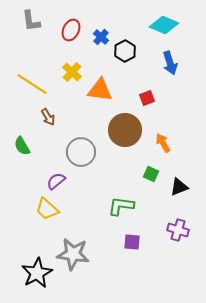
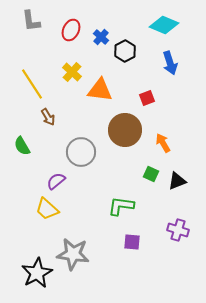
yellow line: rotated 24 degrees clockwise
black triangle: moved 2 px left, 6 px up
